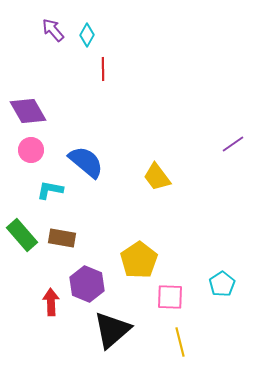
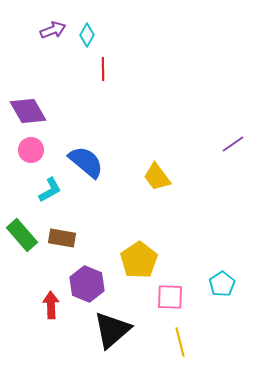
purple arrow: rotated 110 degrees clockwise
cyan L-shape: rotated 140 degrees clockwise
red arrow: moved 3 px down
